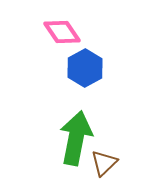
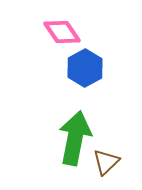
green arrow: moved 1 px left
brown triangle: moved 2 px right, 1 px up
